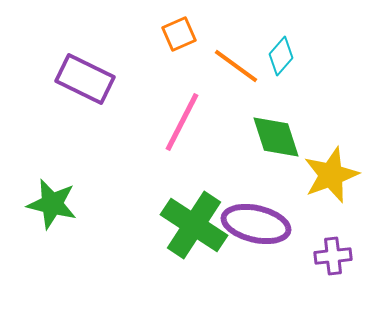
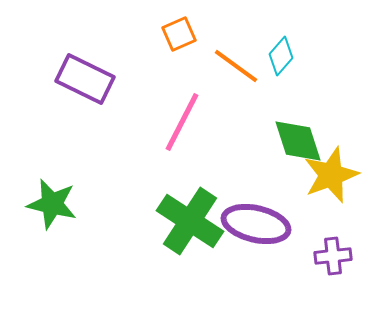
green diamond: moved 22 px right, 4 px down
green cross: moved 4 px left, 4 px up
